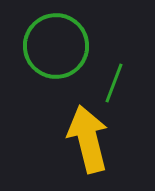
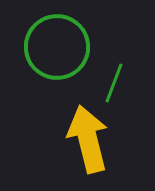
green circle: moved 1 px right, 1 px down
